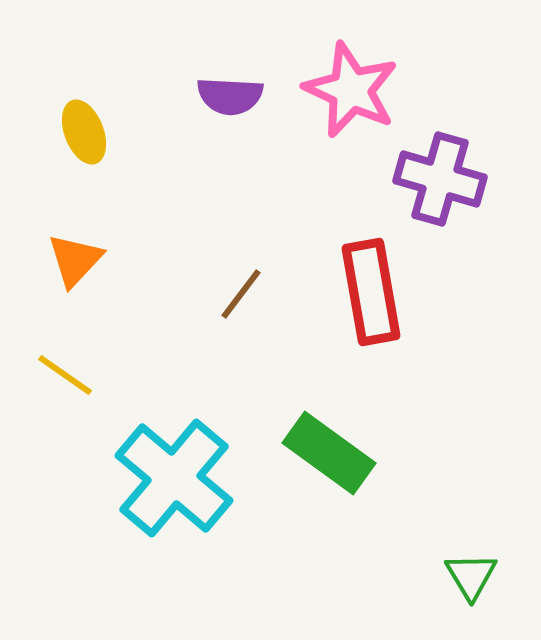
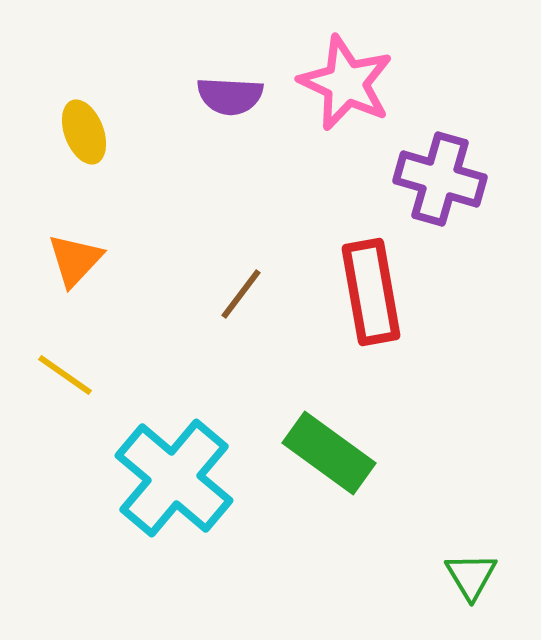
pink star: moved 5 px left, 7 px up
